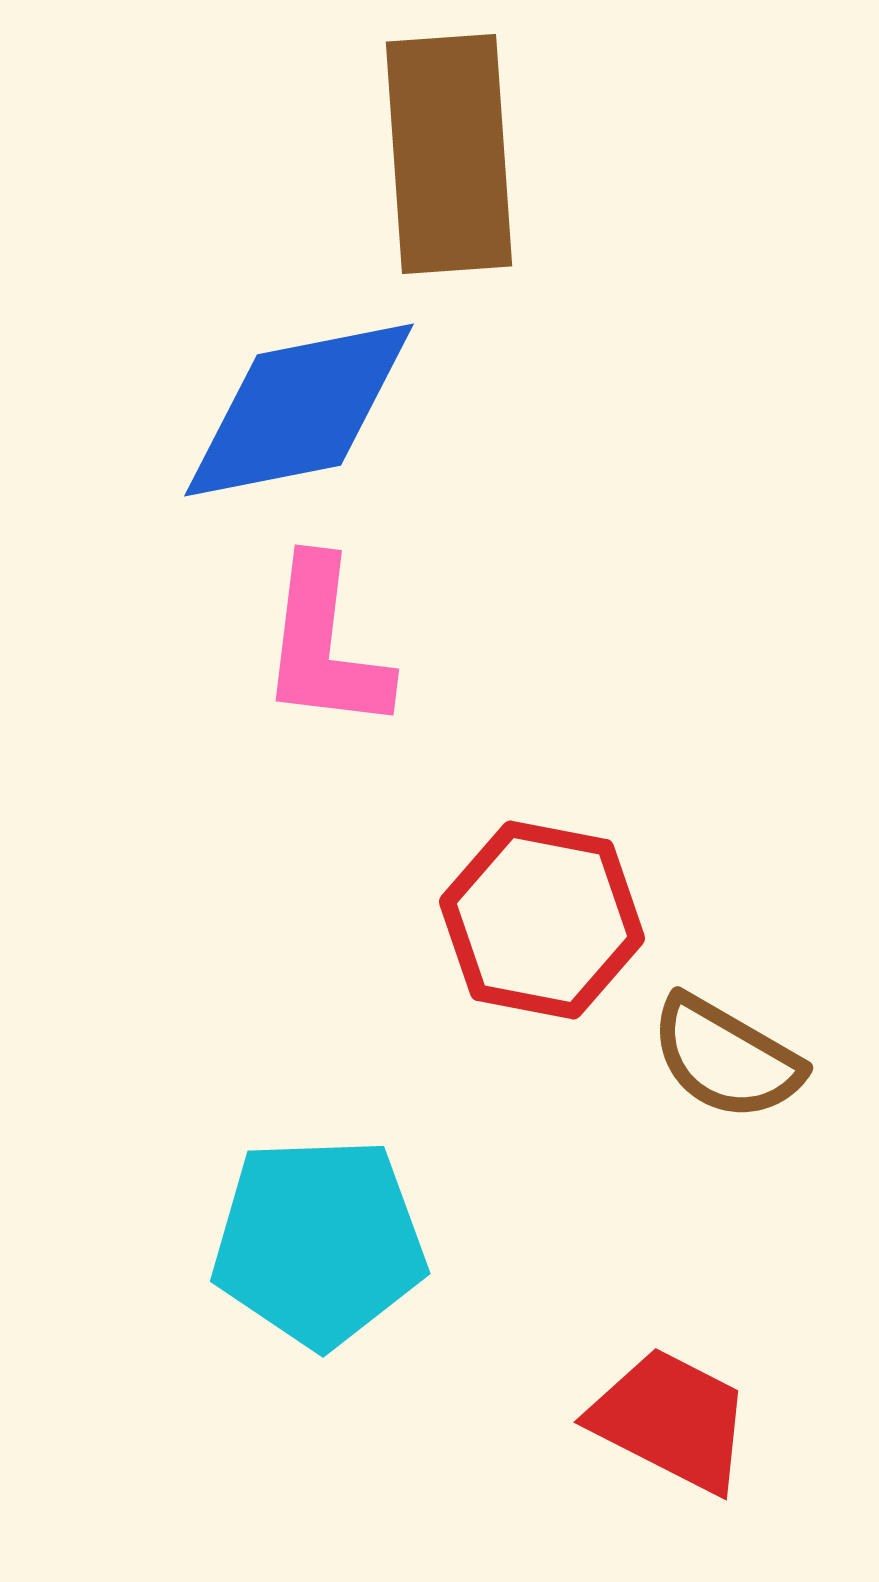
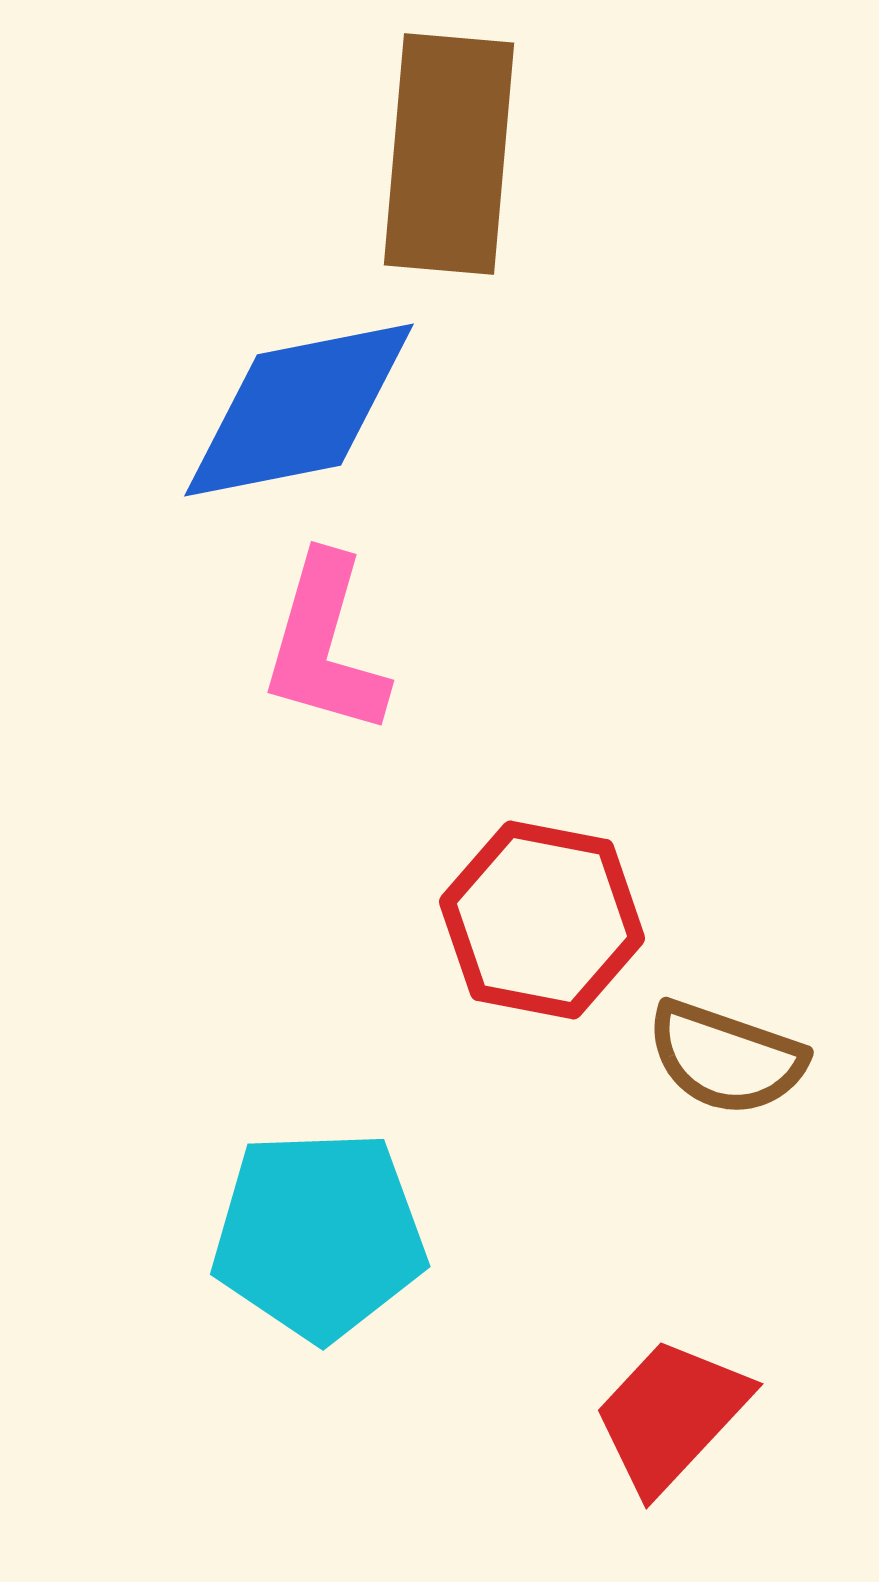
brown rectangle: rotated 9 degrees clockwise
pink L-shape: rotated 9 degrees clockwise
brown semicircle: rotated 11 degrees counterclockwise
cyan pentagon: moved 7 px up
red trapezoid: moved 5 px up; rotated 74 degrees counterclockwise
